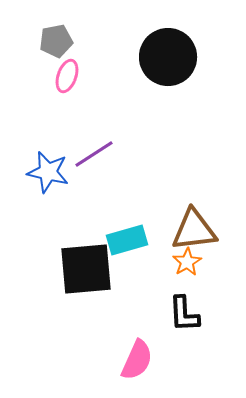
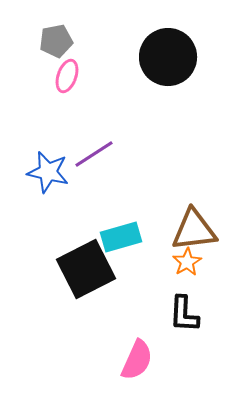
cyan rectangle: moved 6 px left, 3 px up
black square: rotated 22 degrees counterclockwise
black L-shape: rotated 6 degrees clockwise
